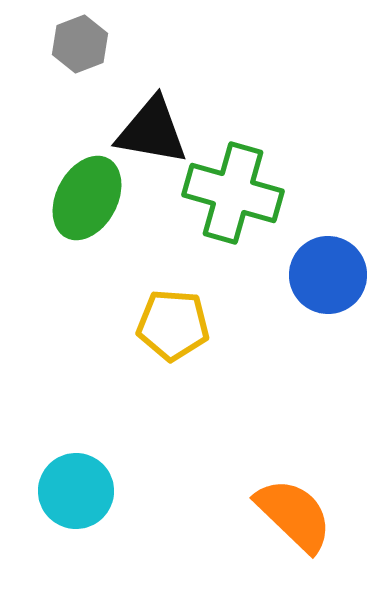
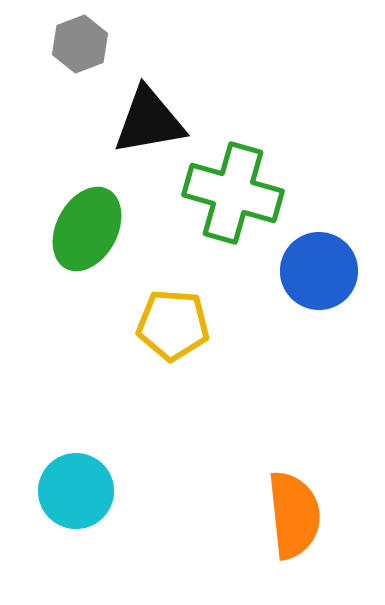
black triangle: moved 3 px left, 10 px up; rotated 20 degrees counterclockwise
green ellipse: moved 31 px down
blue circle: moved 9 px left, 4 px up
orange semicircle: rotated 40 degrees clockwise
